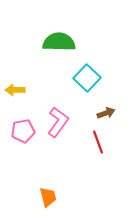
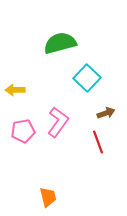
green semicircle: moved 1 px right, 1 px down; rotated 16 degrees counterclockwise
